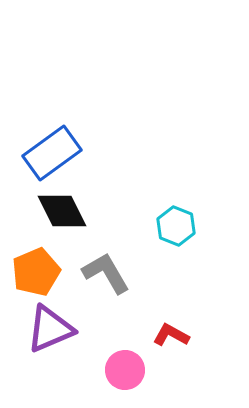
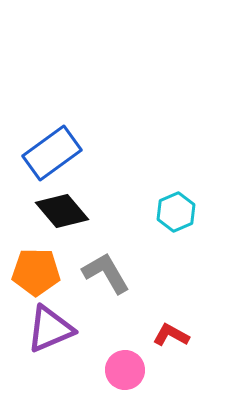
black diamond: rotated 14 degrees counterclockwise
cyan hexagon: moved 14 px up; rotated 15 degrees clockwise
orange pentagon: rotated 24 degrees clockwise
